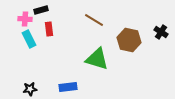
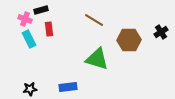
pink cross: rotated 16 degrees clockwise
black cross: rotated 24 degrees clockwise
brown hexagon: rotated 15 degrees counterclockwise
